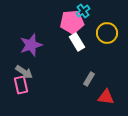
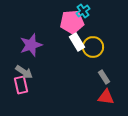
yellow circle: moved 14 px left, 14 px down
gray rectangle: moved 15 px right, 2 px up; rotated 64 degrees counterclockwise
